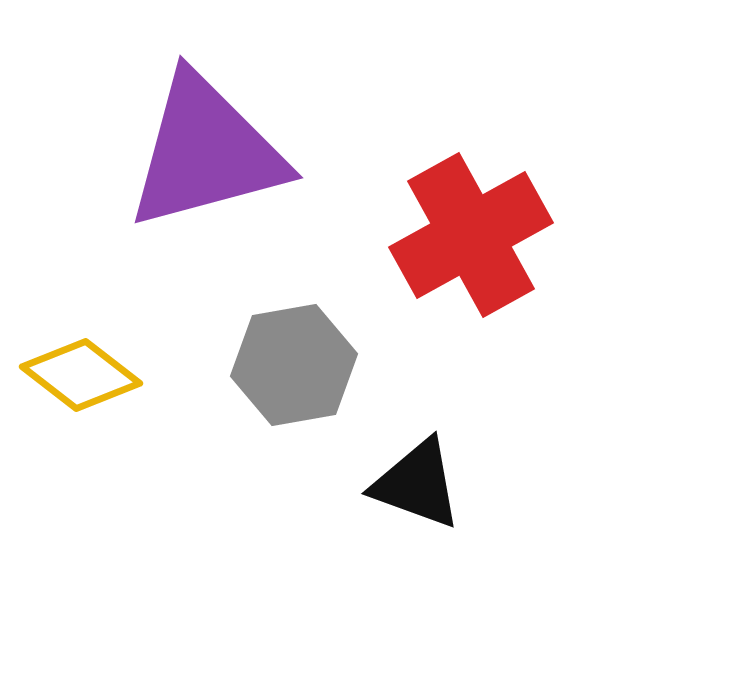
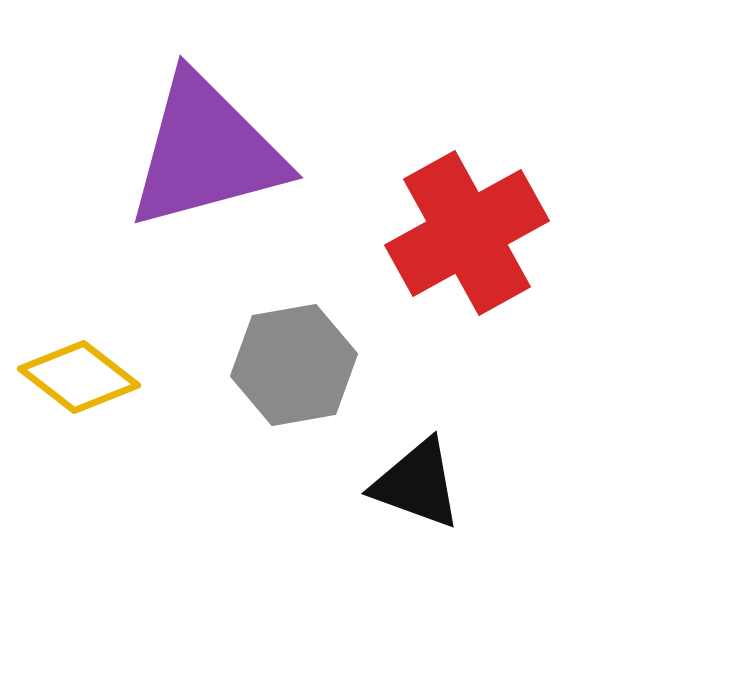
red cross: moved 4 px left, 2 px up
yellow diamond: moved 2 px left, 2 px down
